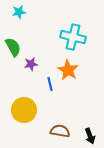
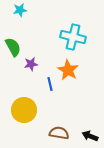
cyan star: moved 1 px right, 2 px up
brown semicircle: moved 1 px left, 2 px down
black arrow: rotated 133 degrees clockwise
